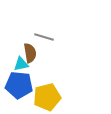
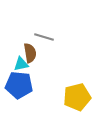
yellow pentagon: moved 30 px right
